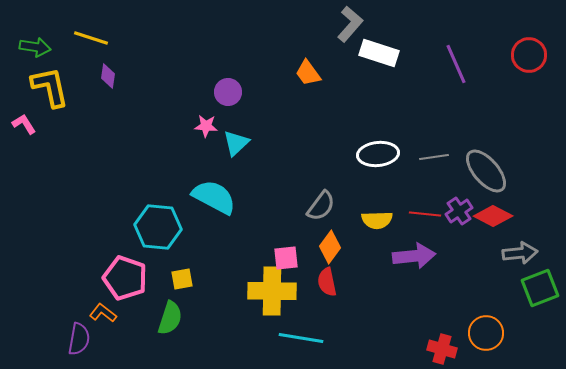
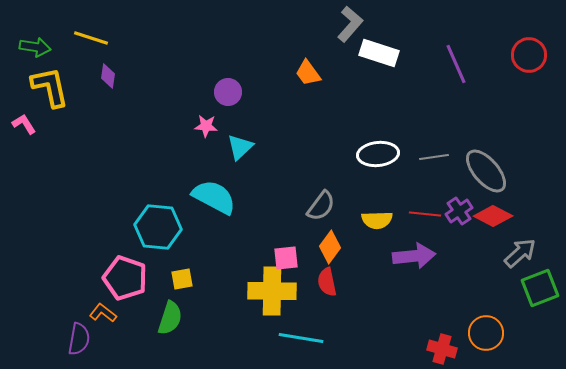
cyan triangle: moved 4 px right, 4 px down
gray arrow: rotated 36 degrees counterclockwise
